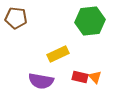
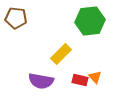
yellow rectangle: moved 3 px right; rotated 20 degrees counterclockwise
red rectangle: moved 3 px down
